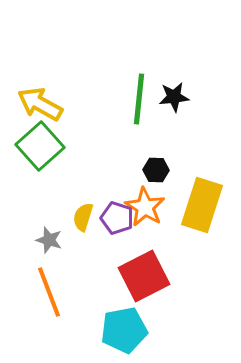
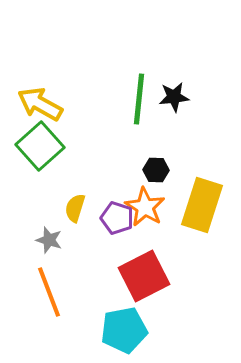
yellow semicircle: moved 8 px left, 9 px up
